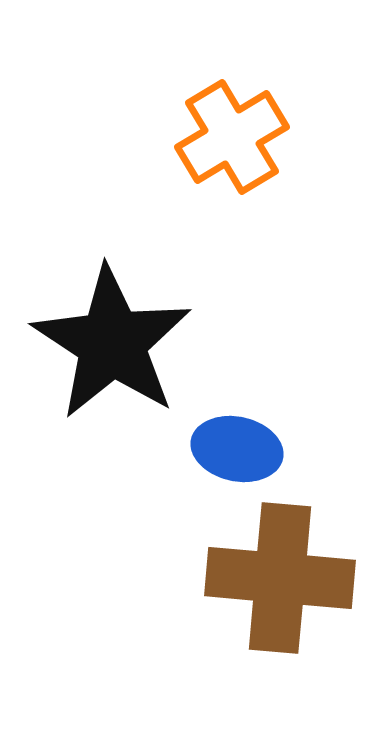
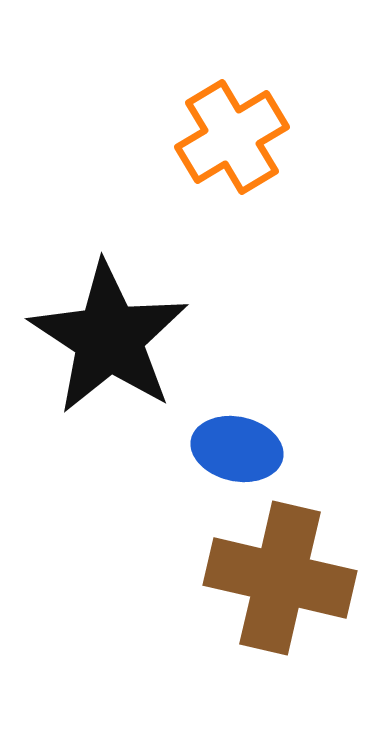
black star: moved 3 px left, 5 px up
brown cross: rotated 8 degrees clockwise
